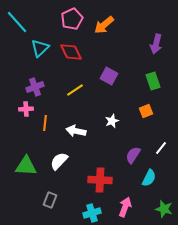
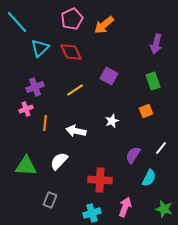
pink cross: rotated 16 degrees counterclockwise
